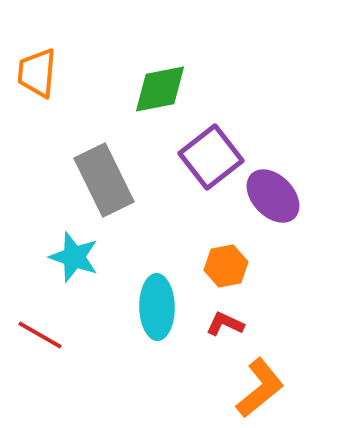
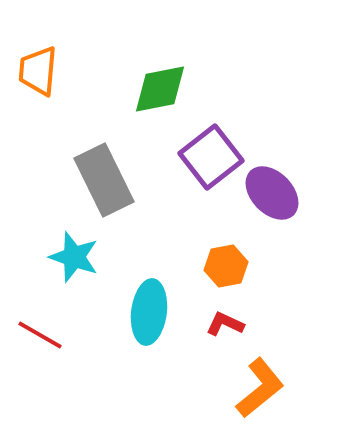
orange trapezoid: moved 1 px right, 2 px up
purple ellipse: moved 1 px left, 3 px up
cyan ellipse: moved 8 px left, 5 px down; rotated 8 degrees clockwise
